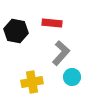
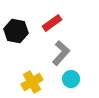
red rectangle: rotated 42 degrees counterclockwise
cyan circle: moved 1 px left, 2 px down
yellow cross: rotated 20 degrees counterclockwise
